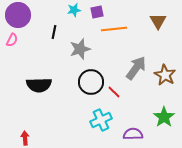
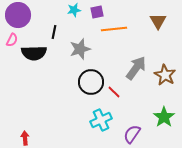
black semicircle: moved 5 px left, 32 px up
purple semicircle: moved 1 px left; rotated 54 degrees counterclockwise
